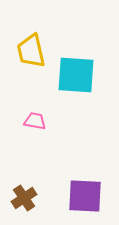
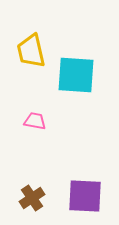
brown cross: moved 8 px right
